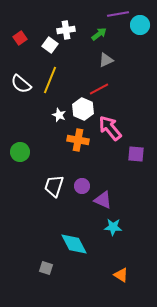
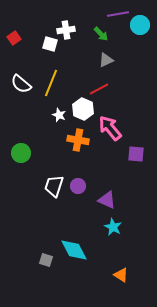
green arrow: moved 2 px right; rotated 84 degrees clockwise
red square: moved 6 px left
white square: moved 1 px up; rotated 21 degrees counterclockwise
yellow line: moved 1 px right, 3 px down
green circle: moved 1 px right, 1 px down
purple circle: moved 4 px left
purple triangle: moved 4 px right
cyan star: rotated 24 degrees clockwise
cyan diamond: moved 6 px down
gray square: moved 8 px up
